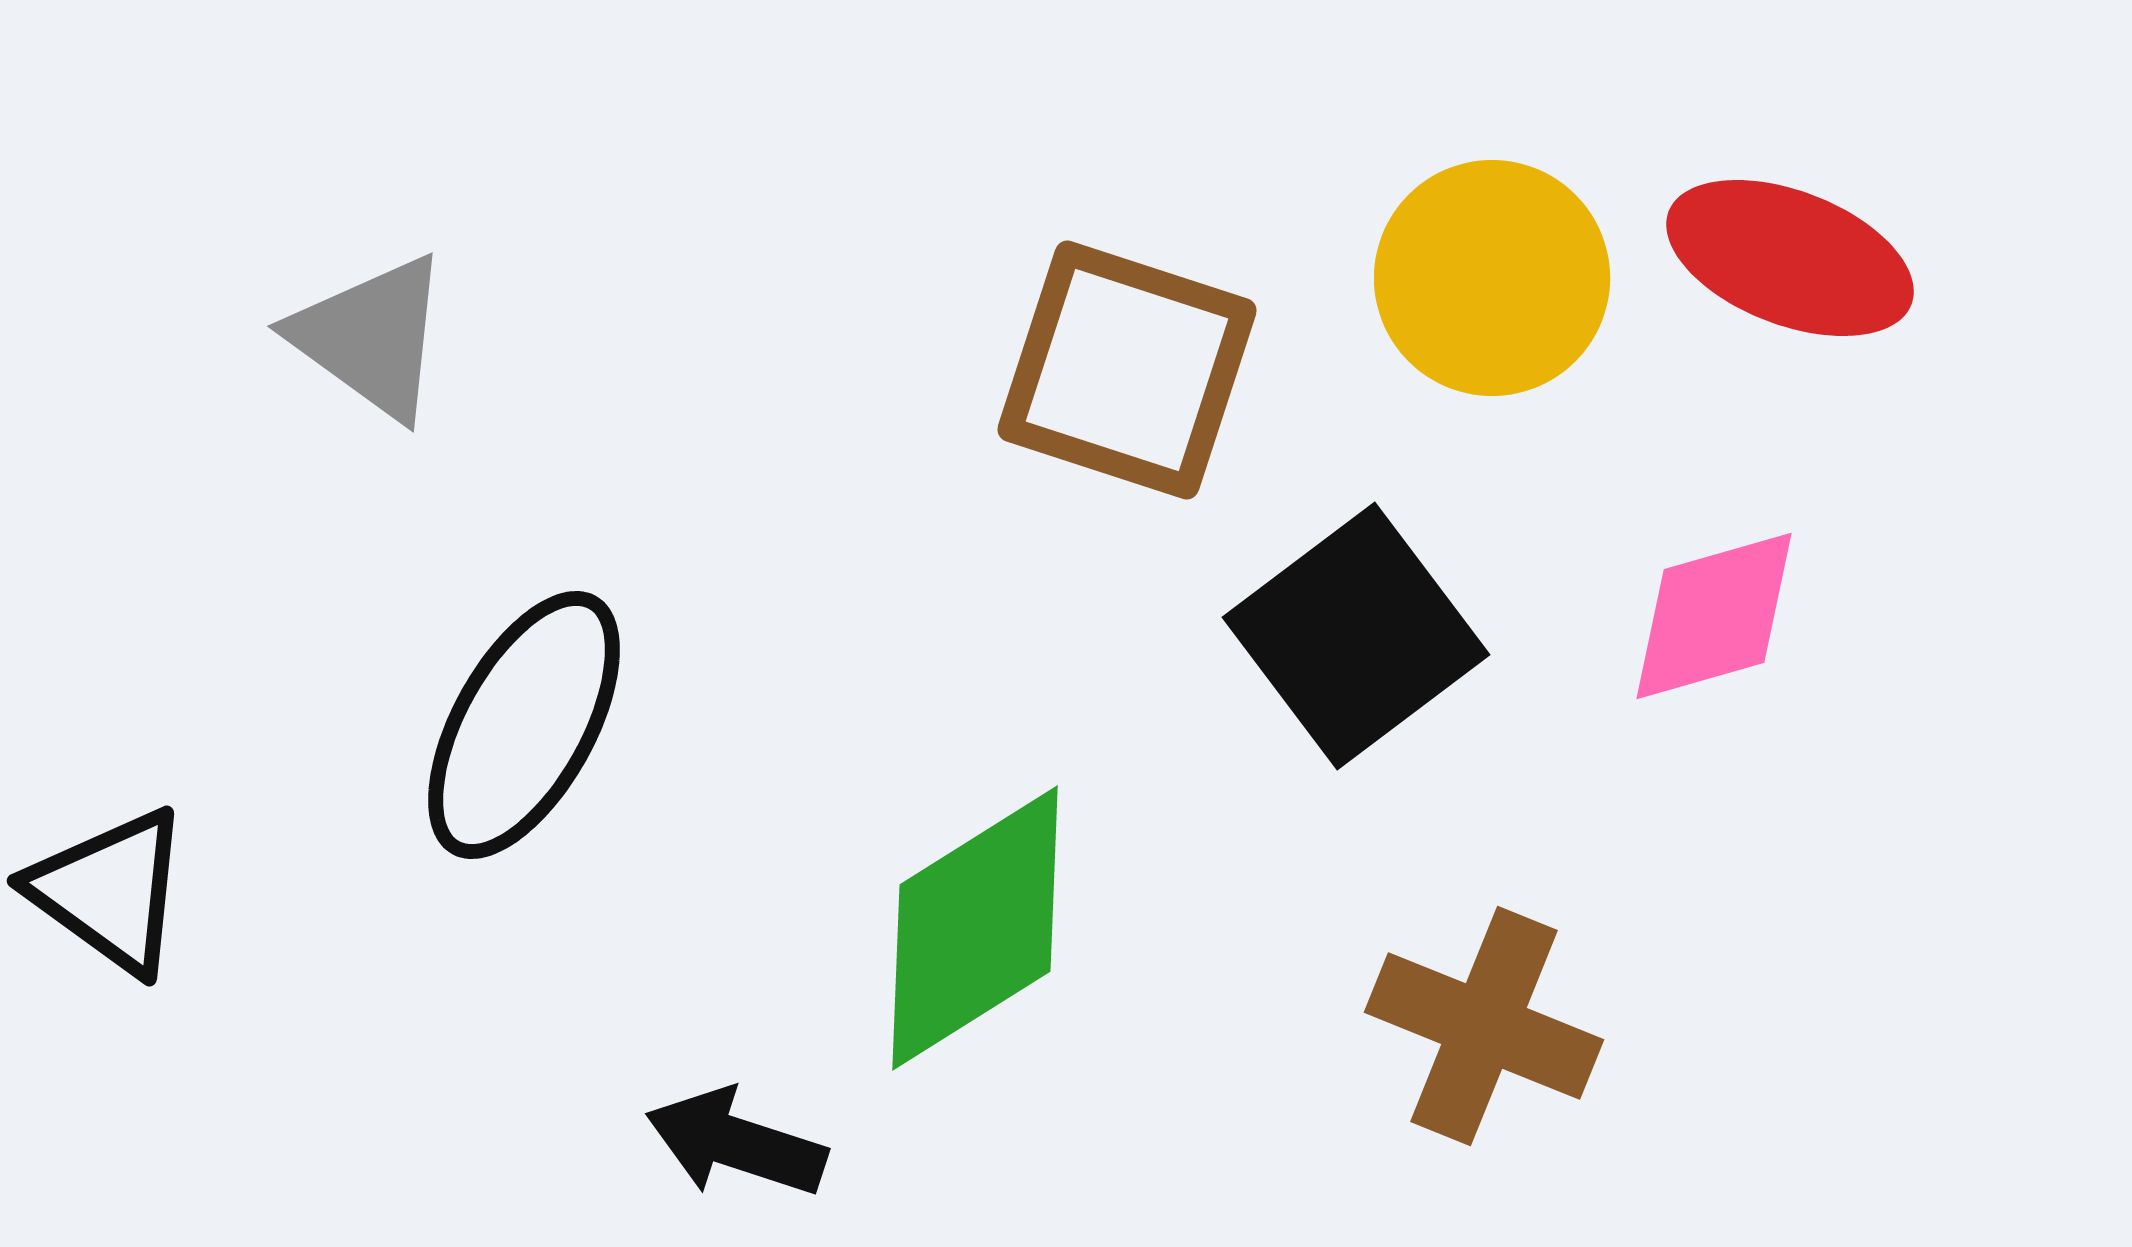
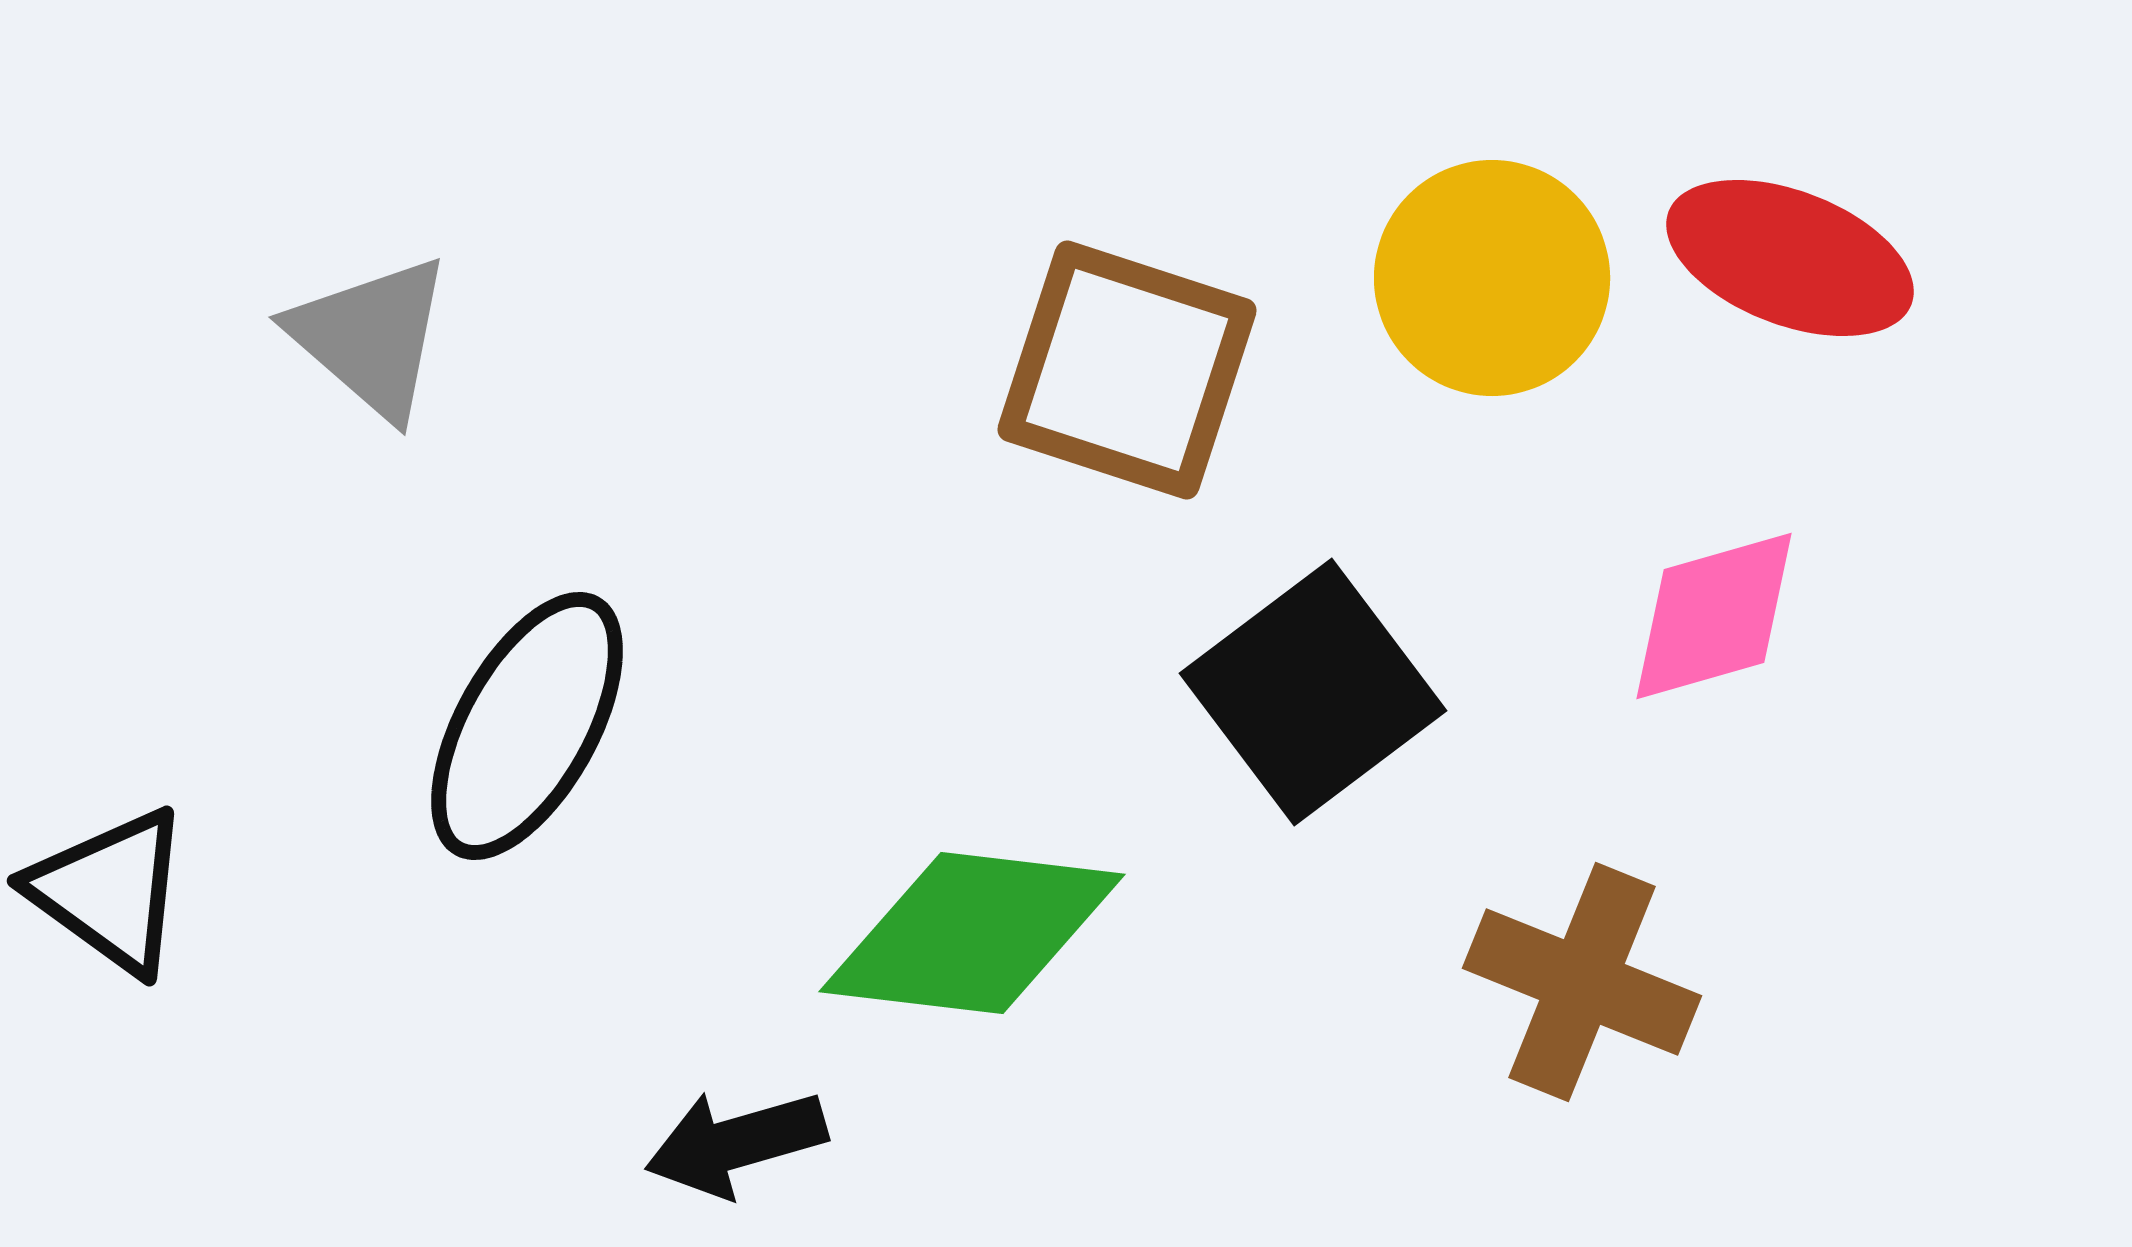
gray triangle: rotated 5 degrees clockwise
black square: moved 43 px left, 56 px down
black ellipse: moved 3 px right, 1 px down
green diamond: moved 3 px left, 5 px down; rotated 39 degrees clockwise
brown cross: moved 98 px right, 44 px up
black arrow: rotated 34 degrees counterclockwise
